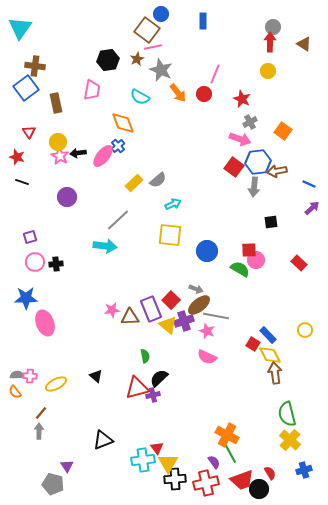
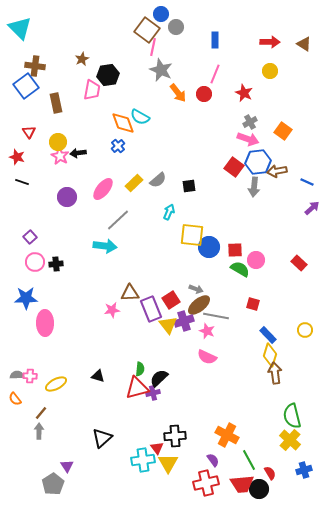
blue rectangle at (203, 21): moved 12 px right, 19 px down
gray circle at (273, 27): moved 97 px left
cyan triangle at (20, 28): rotated 20 degrees counterclockwise
red arrow at (270, 42): rotated 90 degrees clockwise
pink line at (153, 47): rotated 66 degrees counterclockwise
brown star at (137, 59): moved 55 px left
black hexagon at (108, 60): moved 15 px down
yellow circle at (268, 71): moved 2 px right
blue square at (26, 88): moved 2 px up
cyan semicircle at (140, 97): moved 20 px down
red star at (242, 99): moved 2 px right, 6 px up
pink arrow at (240, 139): moved 8 px right
pink ellipse at (103, 156): moved 33 px down
blue line at (309, 184): moved 2 px left, 2 px up
cyan arrow at (173, 204): moved 4 px left, 8 px down; rotated 42 degrees counterclockwise
black square at (271, 222): moved 82 px left, 36 px up
yellow square at (170, 235): moved 22 px right
purple square at (30, 237): rotated 24 degrees counterclockwise
red square at (249, 250): moved 14 px left
blue circle at (207, 251): moved 2 px right, 4 px up
red square at (171, 300): rotated 12 degrees clockwise
brown triangle at (130, 317): moved 24 px up
pink ellipse at (45, 323): rotated 20 degrees clockwise
yellow triangle at (168, 325): rotated 12 degrees clockwise
red square at (253, 344): moved 40 px up; rotated 16 degrees counterclockwise
yellow diamond at (270, 355): rotated 45 degrees clockwise
green semicircle at (145, 356): moved 5 px left, 13 px down; rotated 16 degrees clockwise
black triangle at (96, 376): moved 2 px right; rotated 24 degrees counterclockwise
orange semicircle at (15, 392): moved 7 px down
purple cross at (153, 395): moved 2 px up
green semicircle at (287, 414): moved 5 px right, 2 px down
black triangle at (103, 440): moved 1 px left, 2 px up; rotated 20 degrees counterclockwise
green line at (230, 453): moved 19 px right, 7 px down
purple semicircle at (214, 462): moved 1 px left, 2 px up
black cross at (175, 479): moved 43 px up
red trapezoid at (242, 480): moved 4 px down; rotated 15 degrees clockwise
gray pentagon at (53, 484): rotated 25 degrees clockwise
